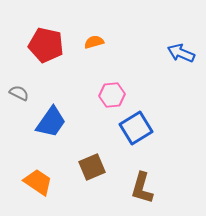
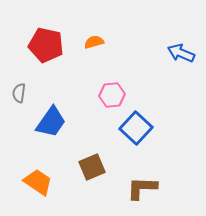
gray semicircle: rotated 108 degrees counterclockwise
blue square: rotated 16 degrees counterclockwise
brown L-shape: rotated 76 degrees clockwise
